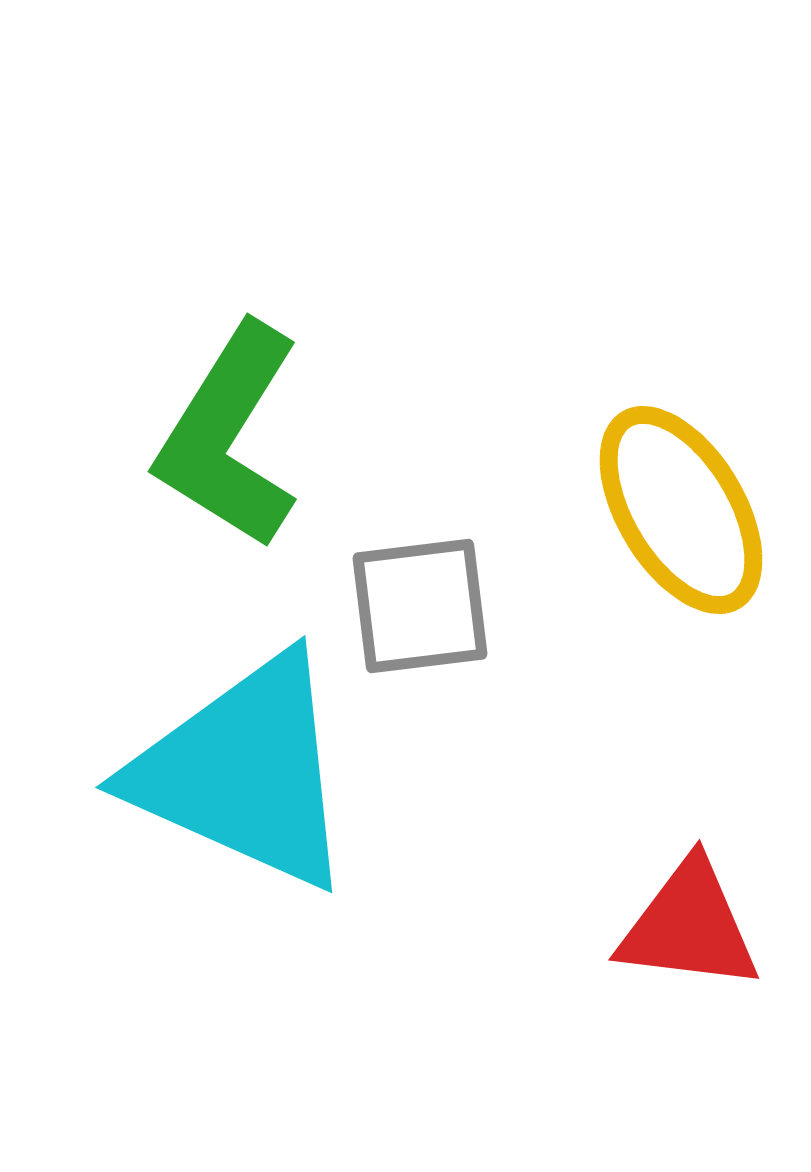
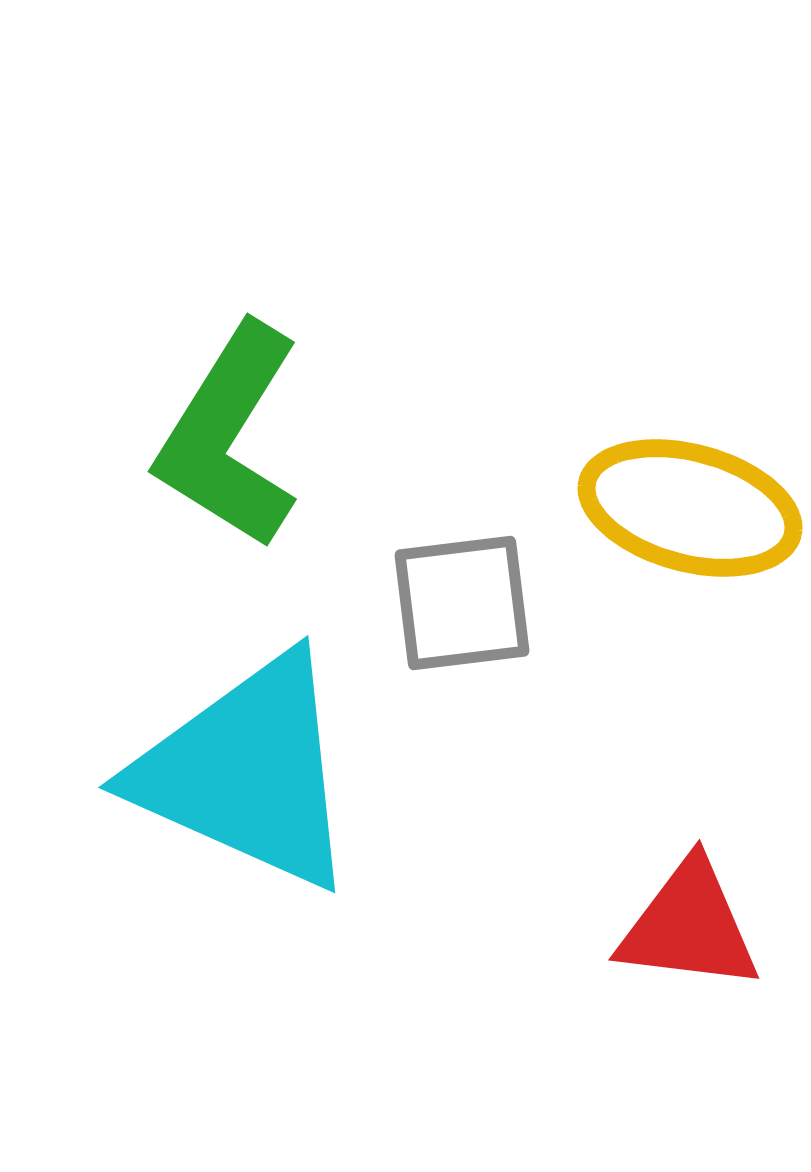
yellow ellipse: moved 9 px right, 2 px up; rotated 44 degrees counterclockwise
gray square: moved 42 px right, 3 px up
cyan triangle: moved 3 px right
